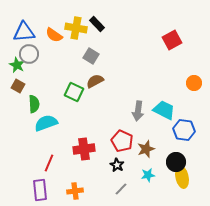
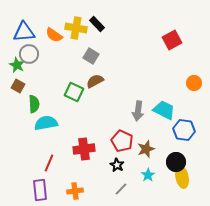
cyan semicircle: rotated 10 degrees clockwise
cyan star: rotated 24 degrees counterclockwise
